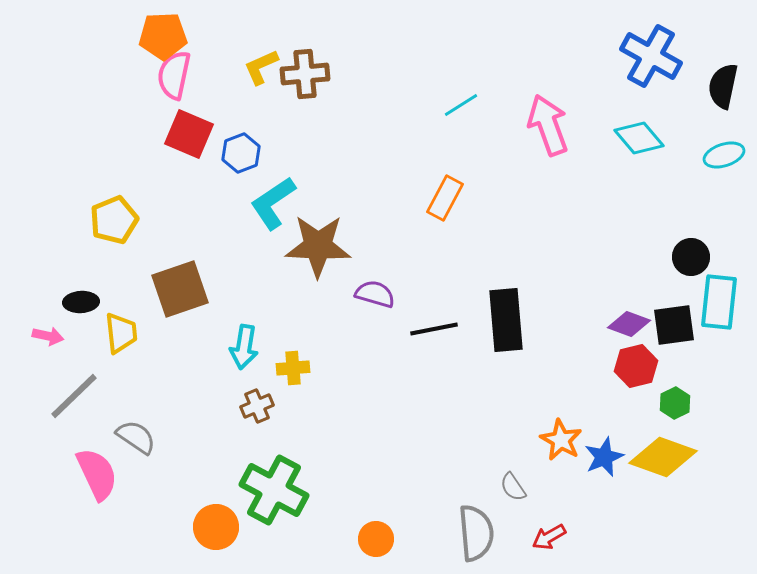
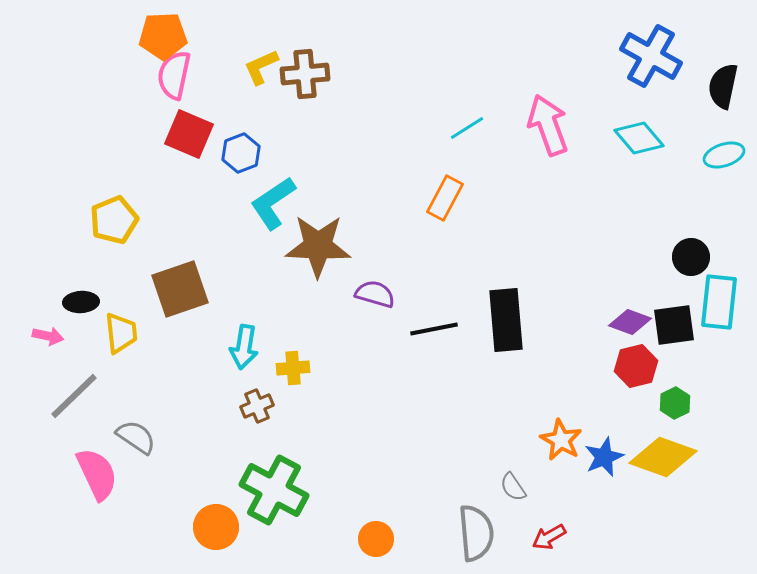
cyan line at (461, 105): moved 6 px right, 23 px down
purple diamond at (629, 324): moved 1 px right, 2 px up
